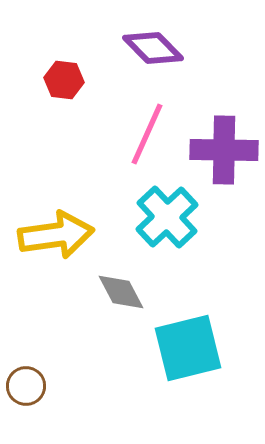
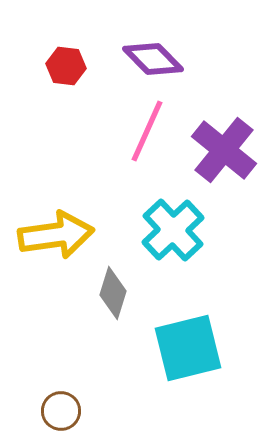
purple diamond: moved 11 px down
red hexagon: moved 2 px right, 14 px up
pink line: moved 3 px up
purple cross: rotated 38 degrees clockwise
cyan cross: moved 6 px right, 13 px down
gray diamond: moved 8 px left, 1 px down; rotated 45 degrees clockwise
brown circle: moved 35 px right, 25 px down
